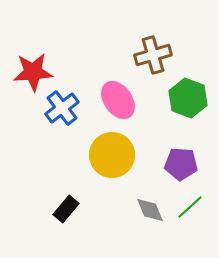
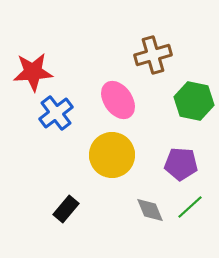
green hexagon: moved 6 px right, 3 px down; rotated 9 degrees counterclockwise
blue cross: moved 6 px left, 5 px down
